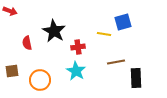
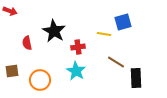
brown line: rotated 42 degrees clockwise
